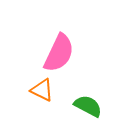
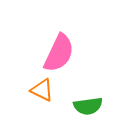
green semicircle: rotated 144 degrees clockwise
